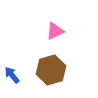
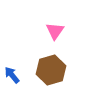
pink triangle: rotated 30 degrees counterclockwise
